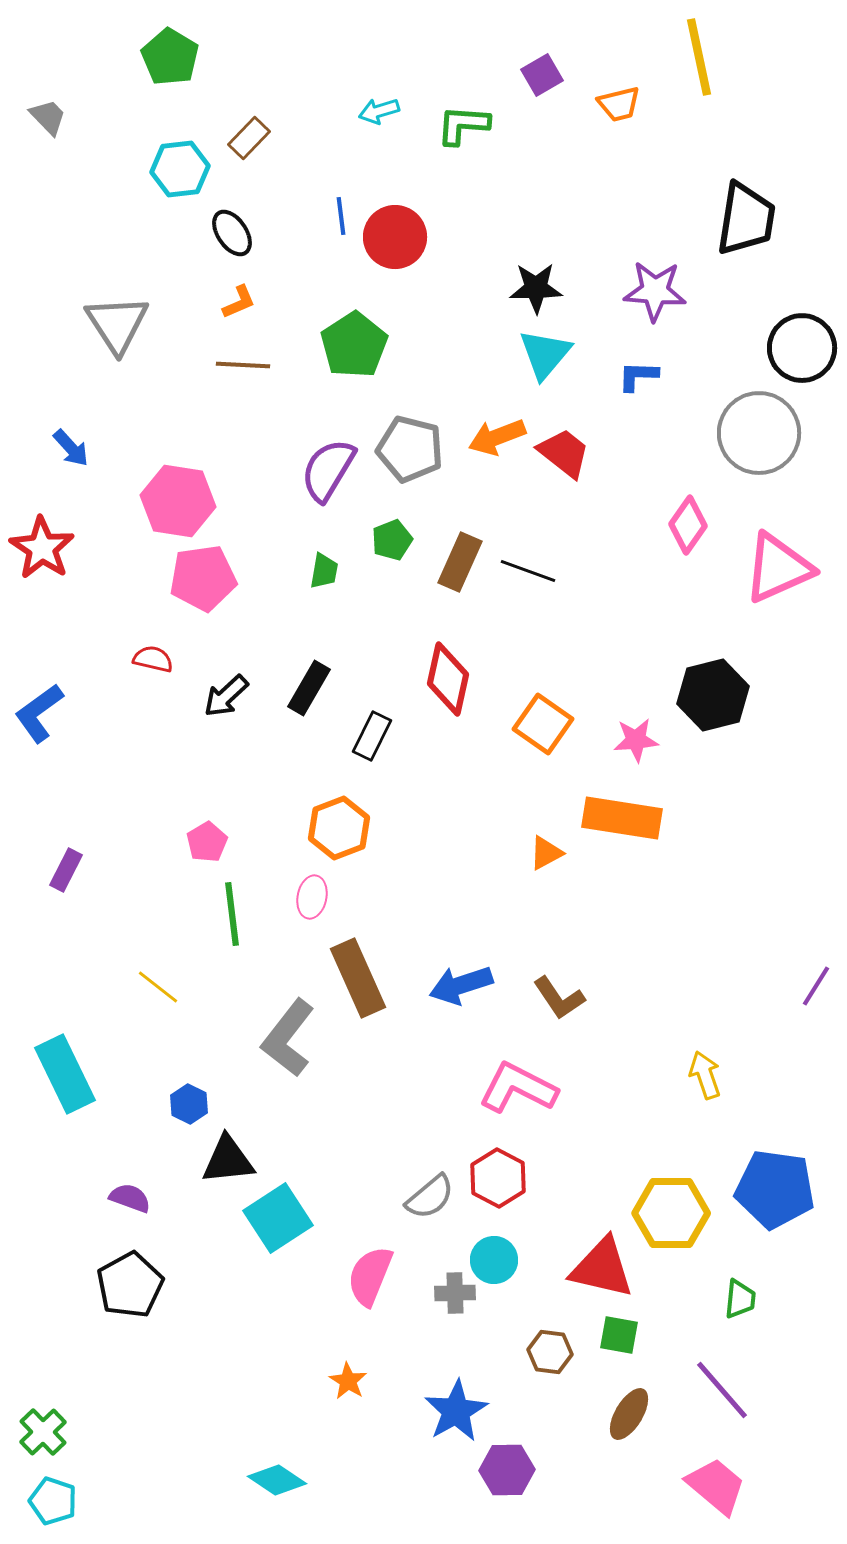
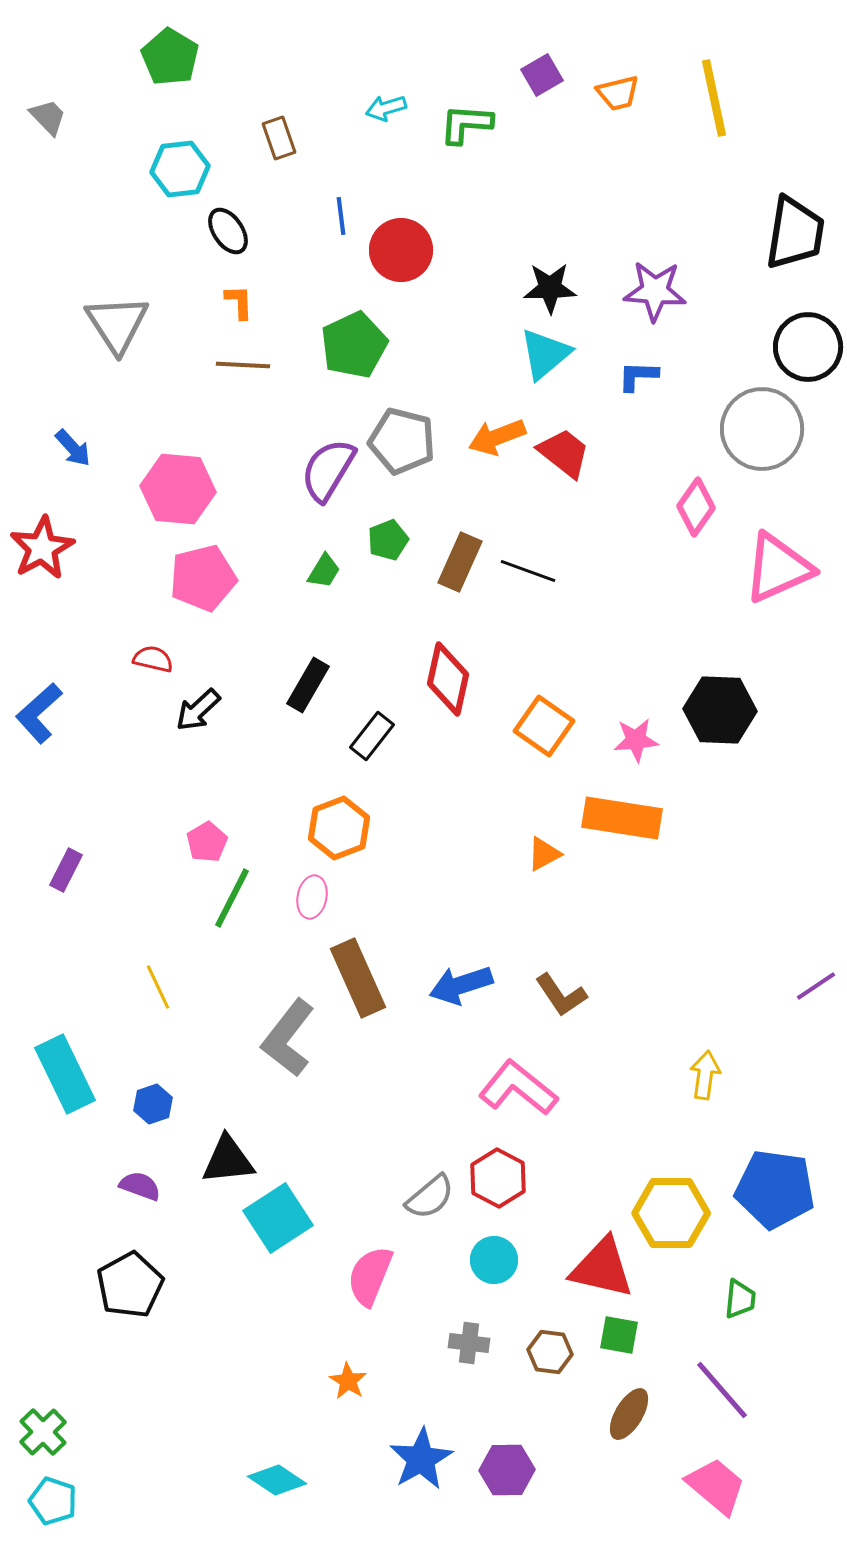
yellow line at (699, 57): moved 15 px right, 41 px down
orange trapezoid at (619, 104): moved 1 px left, 11 px up
cyan arrow at (379, 111): moved 7 px right, 3 px up
green L-shape at (463, 125): moved 3 px right, 1 px up
brown rectangle at (249, 138): moved 30 px right; rotated 63 degrees counterclockwise
black trapezoid at (746, 219): moved 49 px right, 14 px down
black ellipse at (232, 233): moved 4 px left, 2 px up
red circle at (395, 237): moved 6 px right, 13 px down
black star at (536, 288): moved 14 px right
orange L-shape at (239, 302): rotated 69 degrees counterclockwise
green pentagon at (354, 345): rotated 8 degrees clockwise
black circle at (802, 348): moved 6 px right, 1 px up
cyan triangle at (545, 354): rotated 10 degrees clockwise
gray circle at (759, 433): moved 3 px right, 4 px up
blue arrow at (71, 448): moved 2 px right
gray pentagon at (410, 449): moved 8 px left, 8 px up
pink hexagon at (178, 501): moved 12 px up; rotated 4 degrees counterclockwise
pink diamond at (688, 525): moved 8 px right, 18 px up
green pentagon at (392, 540): moved 4 px left
red star at (42, 548): rotated 10 degrees clockwise
green trapezoid at (324, 571): rotated 21 degrees clockwise
pink pentagon at (203, 578): rotated 6 degrees counterclockwise
black rectangle at (309, 688): moved 1 px left, 3 px up
black hexagon at (713, 695): moved 7 px right, 15 px down; rotated 16 degrees clockwise
black arrow at (226, 696): moved 28 px left, 14 px down
blue L-shape at (39, 713): rotated 6 degrees counterclockwise
orange square at (543, 724): moved 1 px right, 2 px down
black rectangle at (372, 736): rotated 12 degrees clockwise
orange triangle at (546, 853): moved 2 px left, 1 px down
green line at (232, 914): moved 16 px up; rotated 34 degrees clockwise
purple line at (816, 986): rotated 24 degrees clockwise
yellow line at (158, 987): rotated 27 degrees clockwise
brown L-shape at (559, 998): moved 2 px right, 3 px up
yellow arrow at (705, 1075): rotated 27 degrees clockwise
pink L-shape at (518, 1088): rotated 12 degrees clockwise
blue hexagon at (189, 1104): moved 36 px left; rotated 15 degrees clockwise
purple semicircle at (130, 1198): moved 10 px right, 12 px up
gray cross at (455, 1293): moved 14 px right, 50 px down; rotated 9 degrees clockwise
blue star at (456, 1411): moved 35 px left, 48 px down
